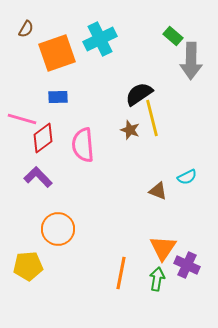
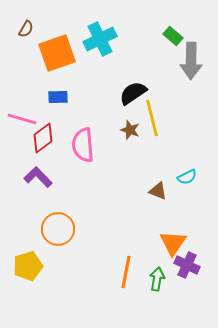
black semicircle: moved 6 px left, 1 px up
orange triangle: moved 10 px right, 5 px up
yellow pentagon: rotated 12 degrees counterclockwise
orange line: moved 5 px right, 1 px up
